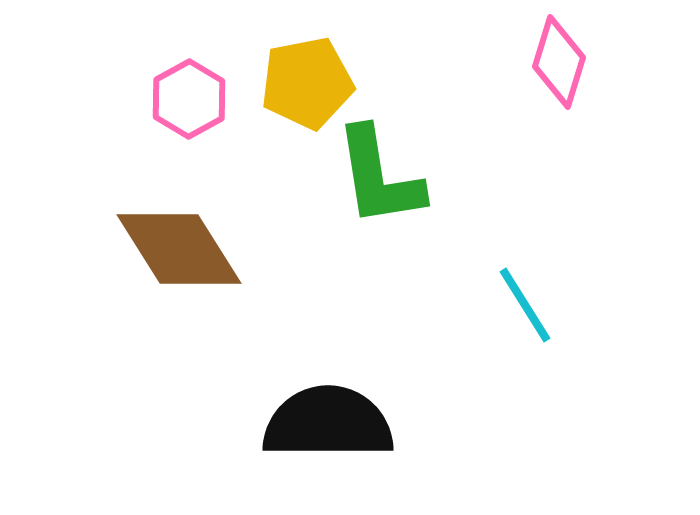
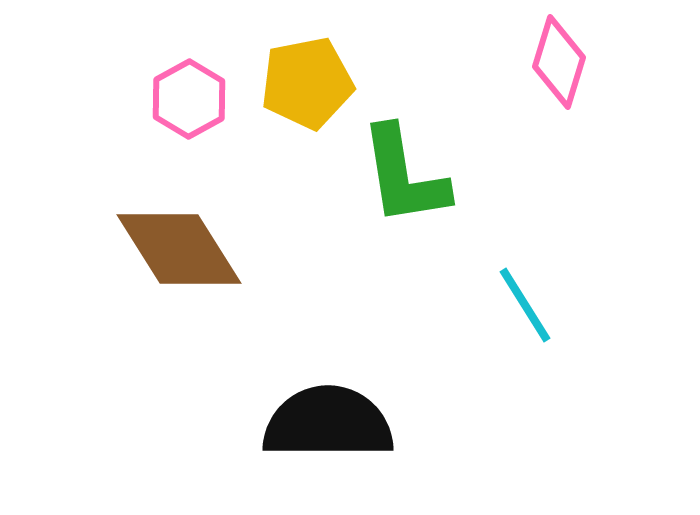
green L-shape: moved 25 px right, 1 px up
